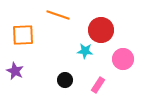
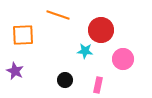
pink rectangle: rotated 21 degrees counterclockwise
